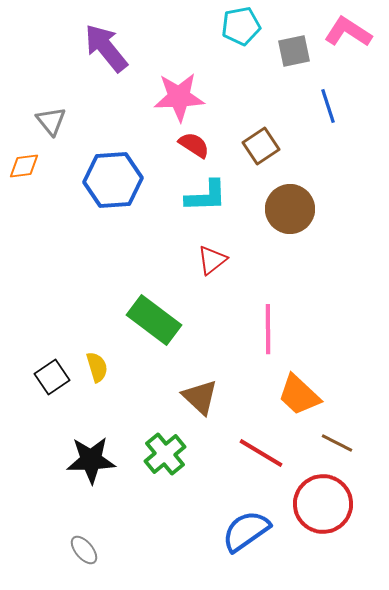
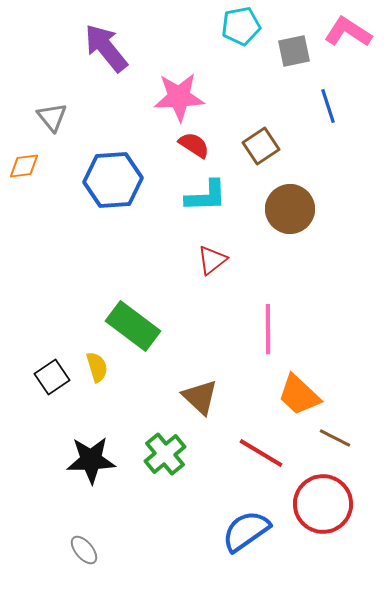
gray triangle: moved 1 px right, 4 px up
green rectangle: moved 21 px left, 6 px down
brown line: moved 2 px left, 5 px up
